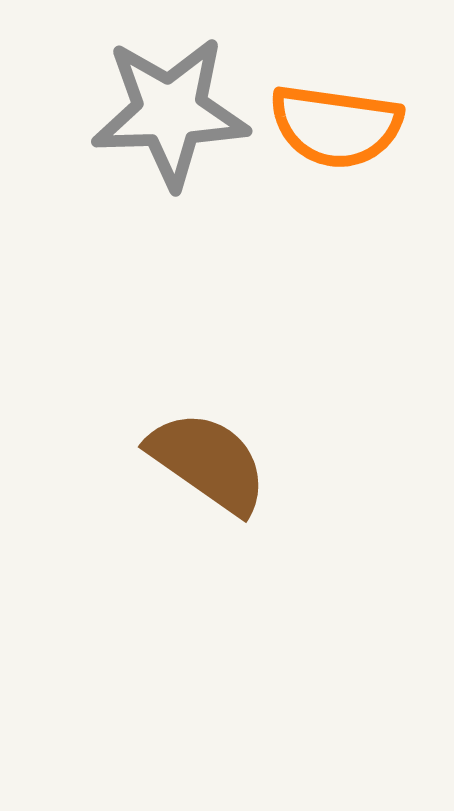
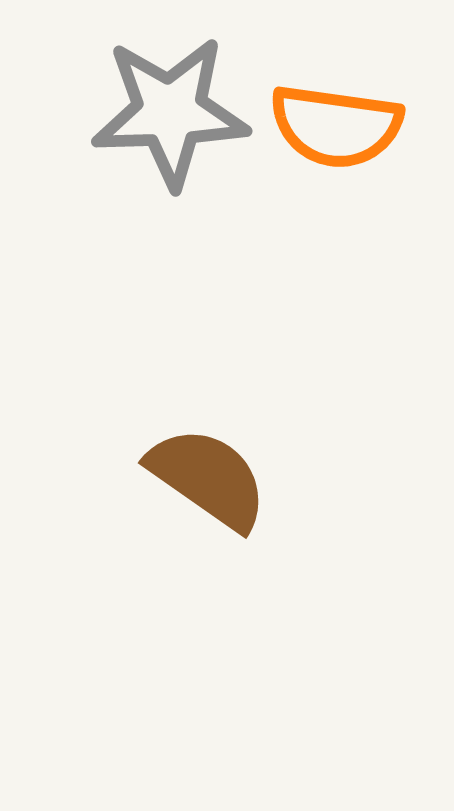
brown semicircle: moved 16 px down
